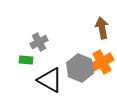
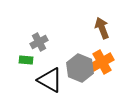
brown arrow: rotated 10 degrees counterclockwise
